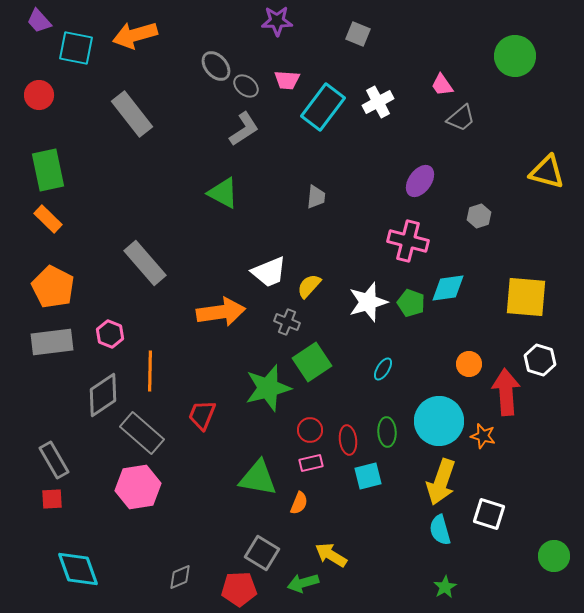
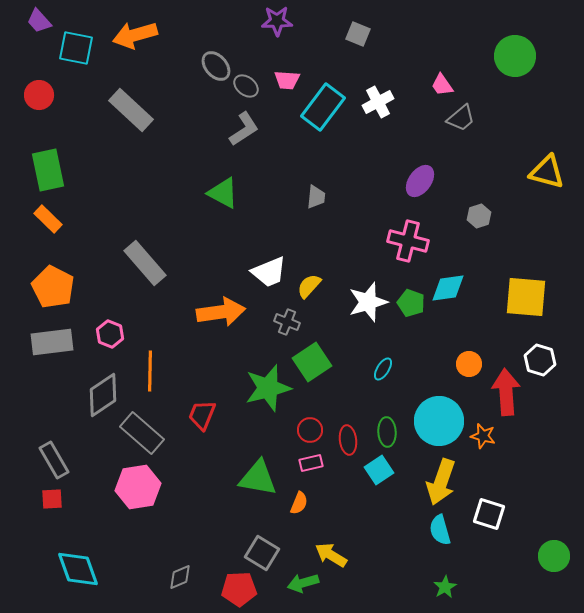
gray rectangle at (132, 114): moved 1 px left, 4 px up; rotated 9 degrees counterclockwise
cyan square at (368, 476): moved 11 px right, 6 px up; rotated 20 degrees counterclockwise
